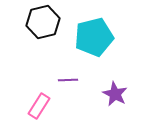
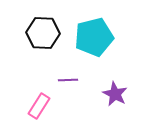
black hexagon: moved 11 px down; rotated 16 degrees clockwise
